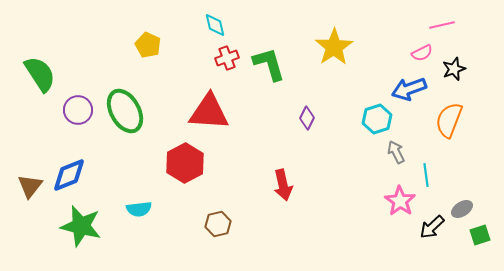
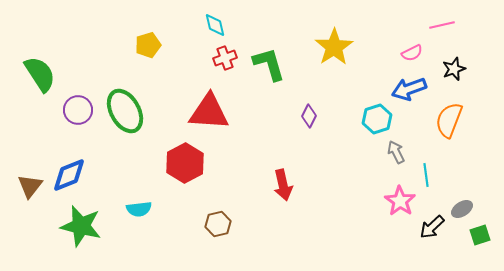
yellow pentagon: rotated 30 degrees clockwise
pink semicircle: moved 10 px left
red cross: moved 2 px left
purple diamond: moved 2 px right, 2 px up
